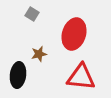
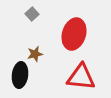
gray square: rotated 16 degrees clockwise
brown star: moved 4 px left
black ellipse: moved 2 px right
